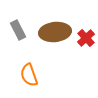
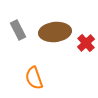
red cross: moved 5 px down
orange semicircle: moved 5 px right, 3 px down
